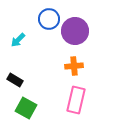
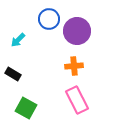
purple circle: moved 2 px right
black rectangle: moved 2 px left, 6 px up
pink rectangle: moved 1 px right; rotated 40 degrees counterclockwise
